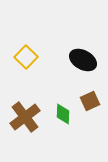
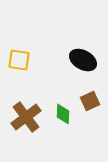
yellow square: moved 7 px left, 3 px down; rotated 35 degrees counterclockwise
brown cross: moved 1 px right
